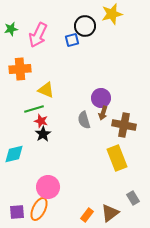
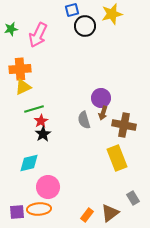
blue square: moved 30 px up
yellow triangle: moved 23 px left, 3 px up; rotated 48 degrees counterclockwise
red star: rotated 24 degrees clockwise
cyan diamond: moved 15 px right, 9 px down
orange ellipse: rotated 60 degrees clockwise
